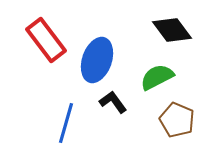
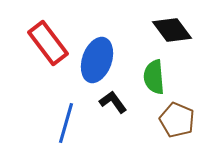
red rectangle: moved 2 px right, 3 px down
green semicircle: moved 3 px left; rotated 68 degrees counterclockwise
